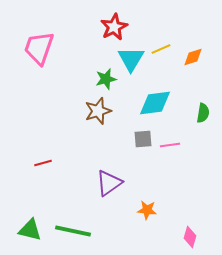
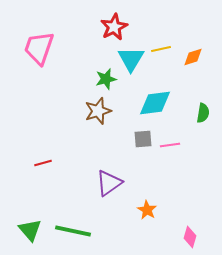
yellow line: rotated 12 degrees clockwise
orange star: rotated 24 degrees clockwise
green triangle: rotated 35 degrees clockwise
